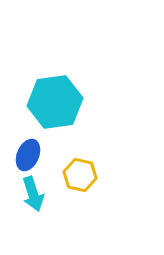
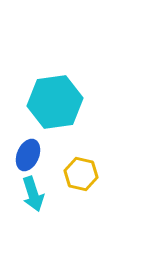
yellow hexagon: moved 1 px right, 1 px up
